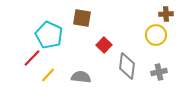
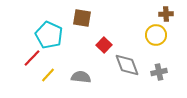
gray diamond: moved 1 px up; rotated 28 degrees counterclockwise
